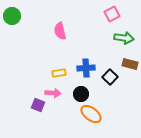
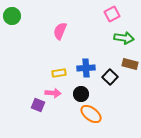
pink semicircle: rotated 36 degrees clockwise
